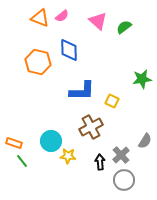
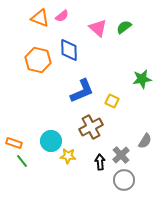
pink triangle: moved 7 px down
orange hexagon: moved 2 px up
blue L-shape: rotated 24 degrees counterclockwise
